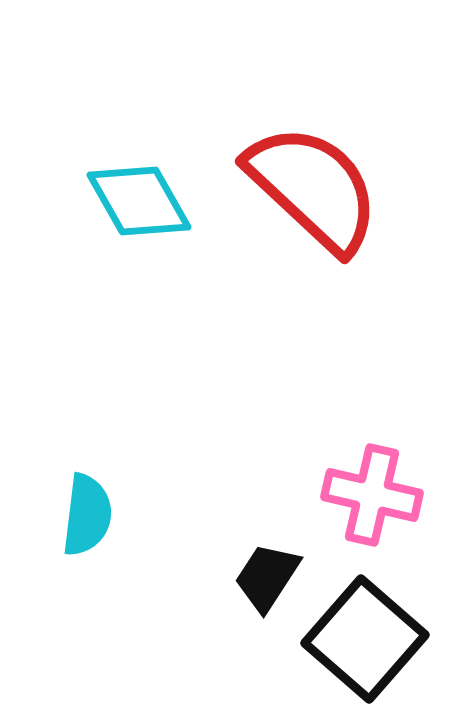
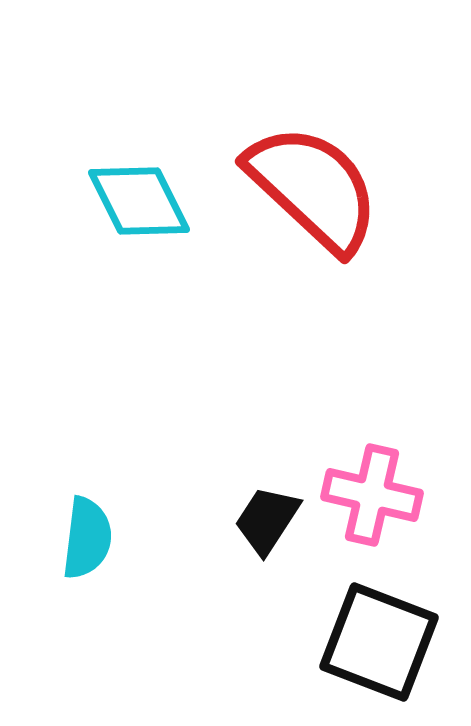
cyan diamond: rotated 3 degrees clockwise
cyan semicircle: moved 23 px down
black trapezoid: moved 57 px up
black square: moved 14 px right, 3 px down; rotated 20 degrees counterclockwise
